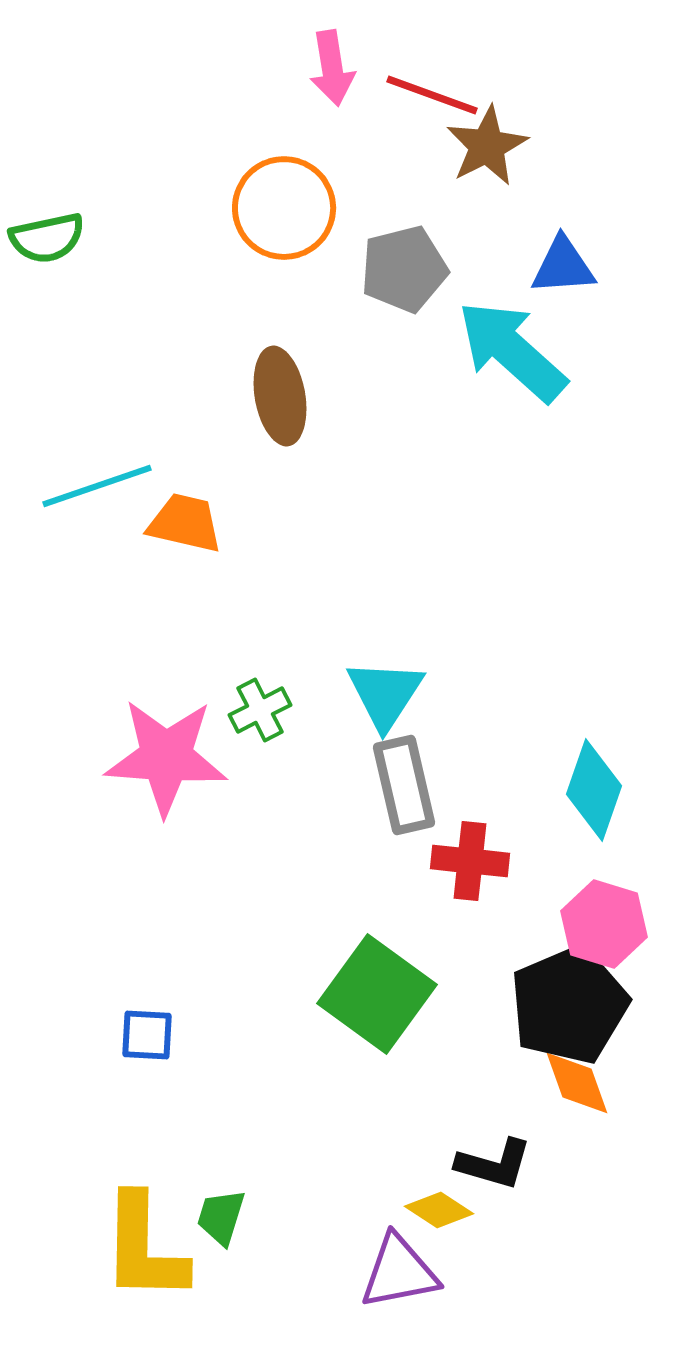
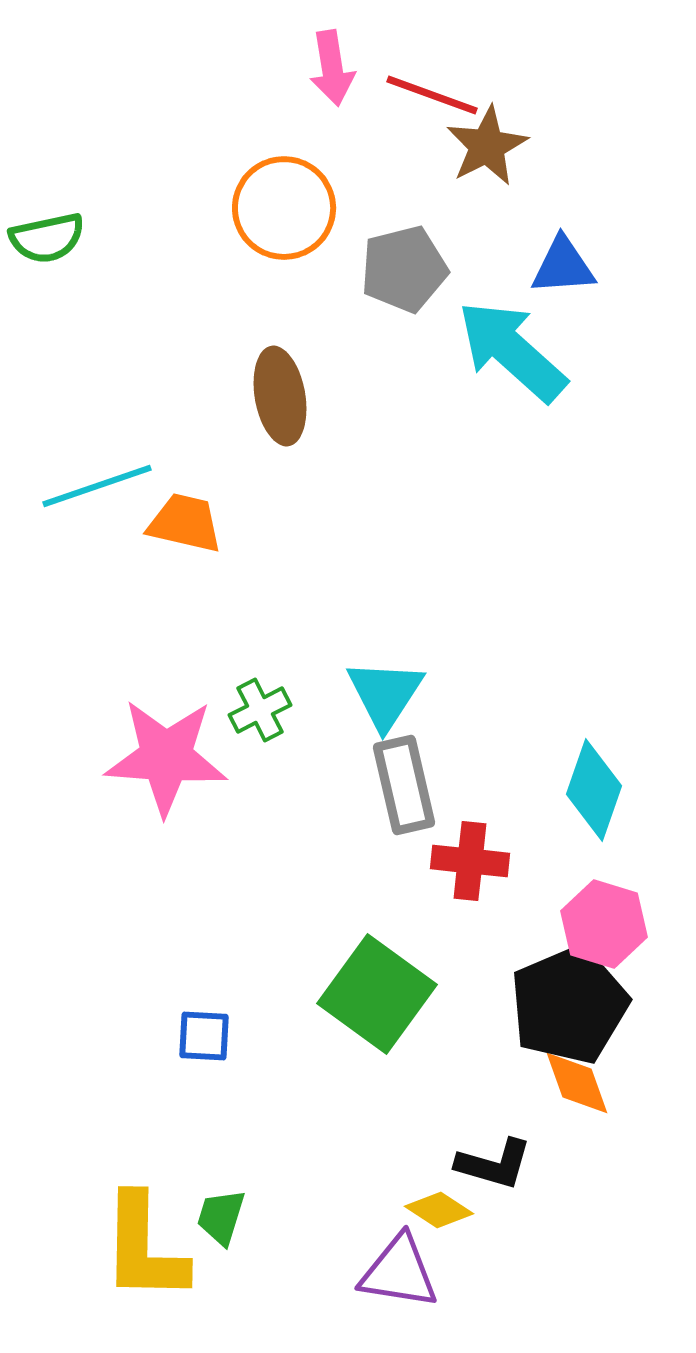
blue square: moved 57 px right, 1 px down
purple triangle: rotated 20 degrees clockwise
